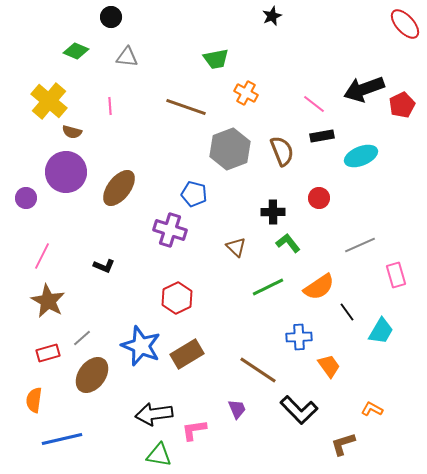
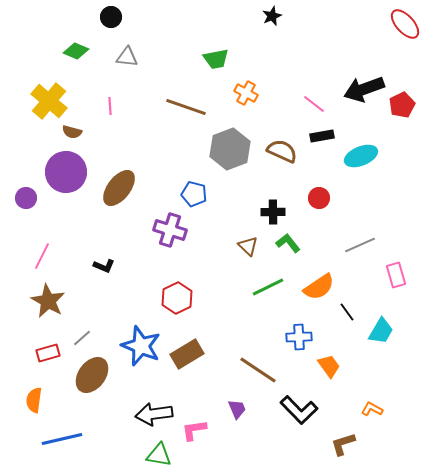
brown semicircle at (282, 151): rotated 44 degrees counterclockwise
brown triangle at (236, 247): moved 12 px right, 1 px up
